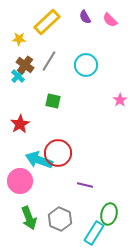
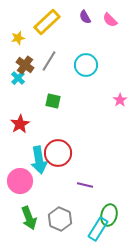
yellow star: moved 1 px left, 1 px up; rotated 16 degrees counterclockwise
cyan cross: moved 2 px down
cyan arrow: rotated 120 degrees counterclockwise
green ellipse: moved 1 px down
cyan rectangle: moved 4 px right, 4 px up
